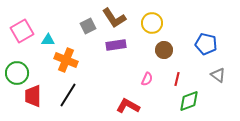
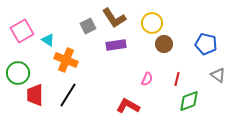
cyan triangle: rotated 32 degrees clockwise
brown circle: moved 6 px up
green circle: moved 1 px right
red trapezoid: moved 2 px right, 1 px up
